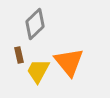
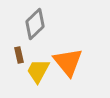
orange triangle: moved 1 px left
